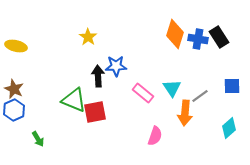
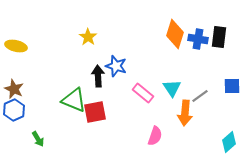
black rectangle: rotated 40 degrees clockwise
blue star: rotated 20 degrees clockwise
cyan diamond: moved 14 px down
